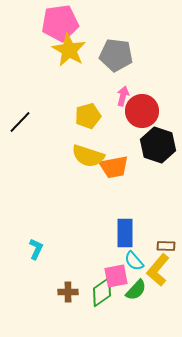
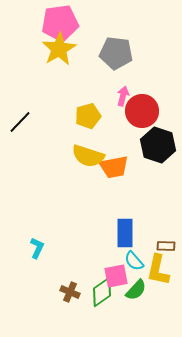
yellow star: moved 10 px left, 1 px up; rotated 12 degrees clockwise
gray pentagon: moved 2 px up
cyan L-shape: moved 1 px right, 1 px up
yellow L-shape: rotated 28 degrees counterclockwise
brown cross: moved 2 px right; rotated 24 degrees clockwise
